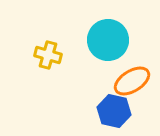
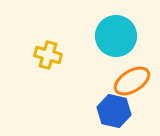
cyan circle: moved 8 px right, 4 px up
